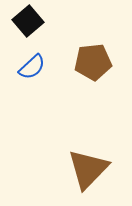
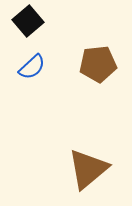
brown pentagon: moved 5 px right, 2 px down
brown triangle: rotated 6 degrees clockwise
